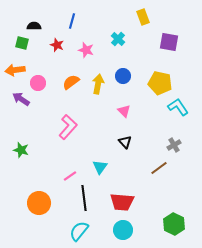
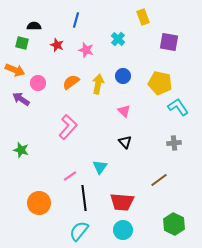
blue line: moved 4 px right, 1 px up
orange arrow: rotated 150 degrees counterclockwise
gray cross: moved 2 px up; rotated 24 degrees clockwise
brown line: moved 12 px down
